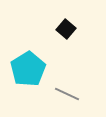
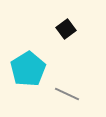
black square: rotated 12 degrees clockwise
